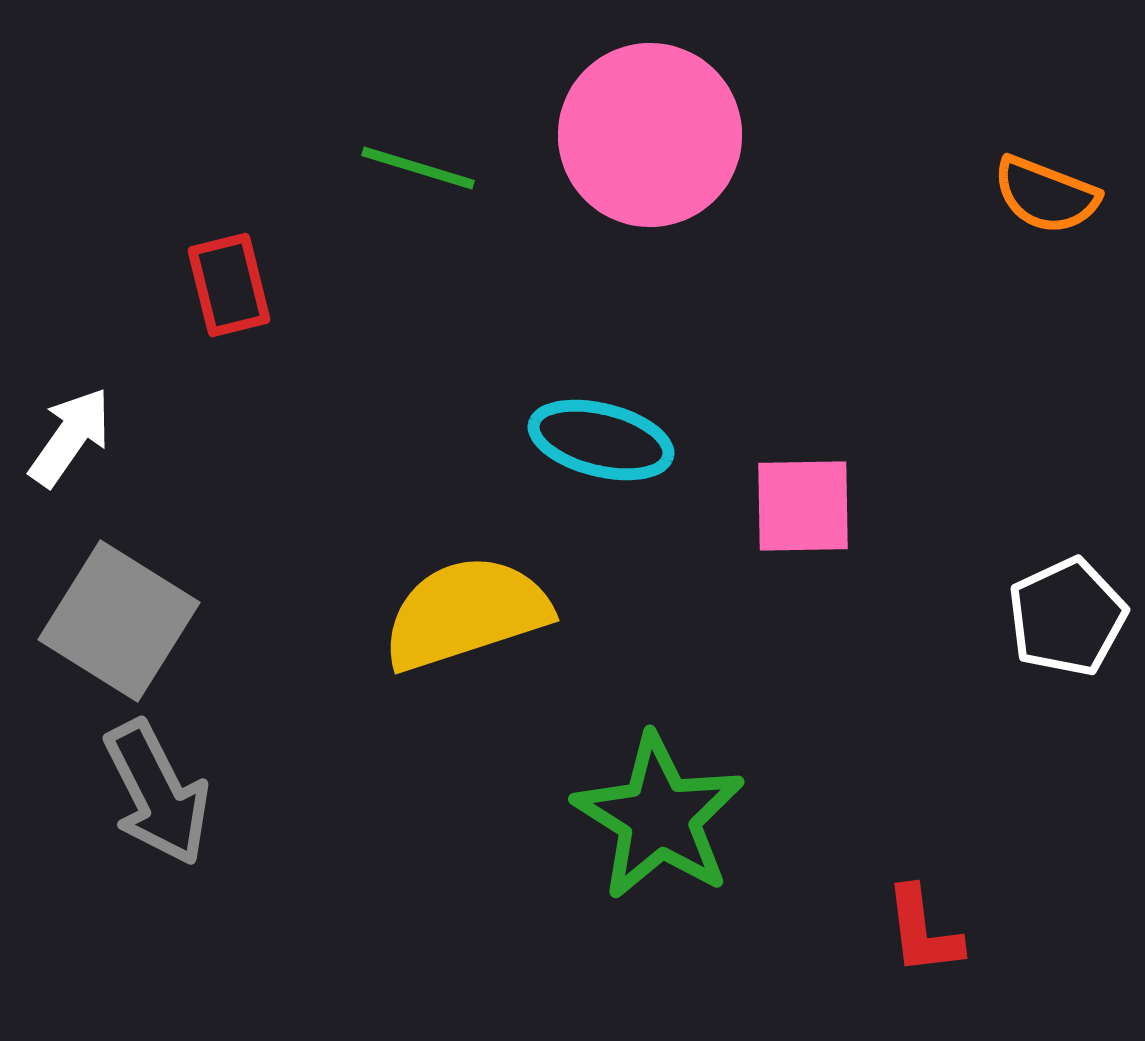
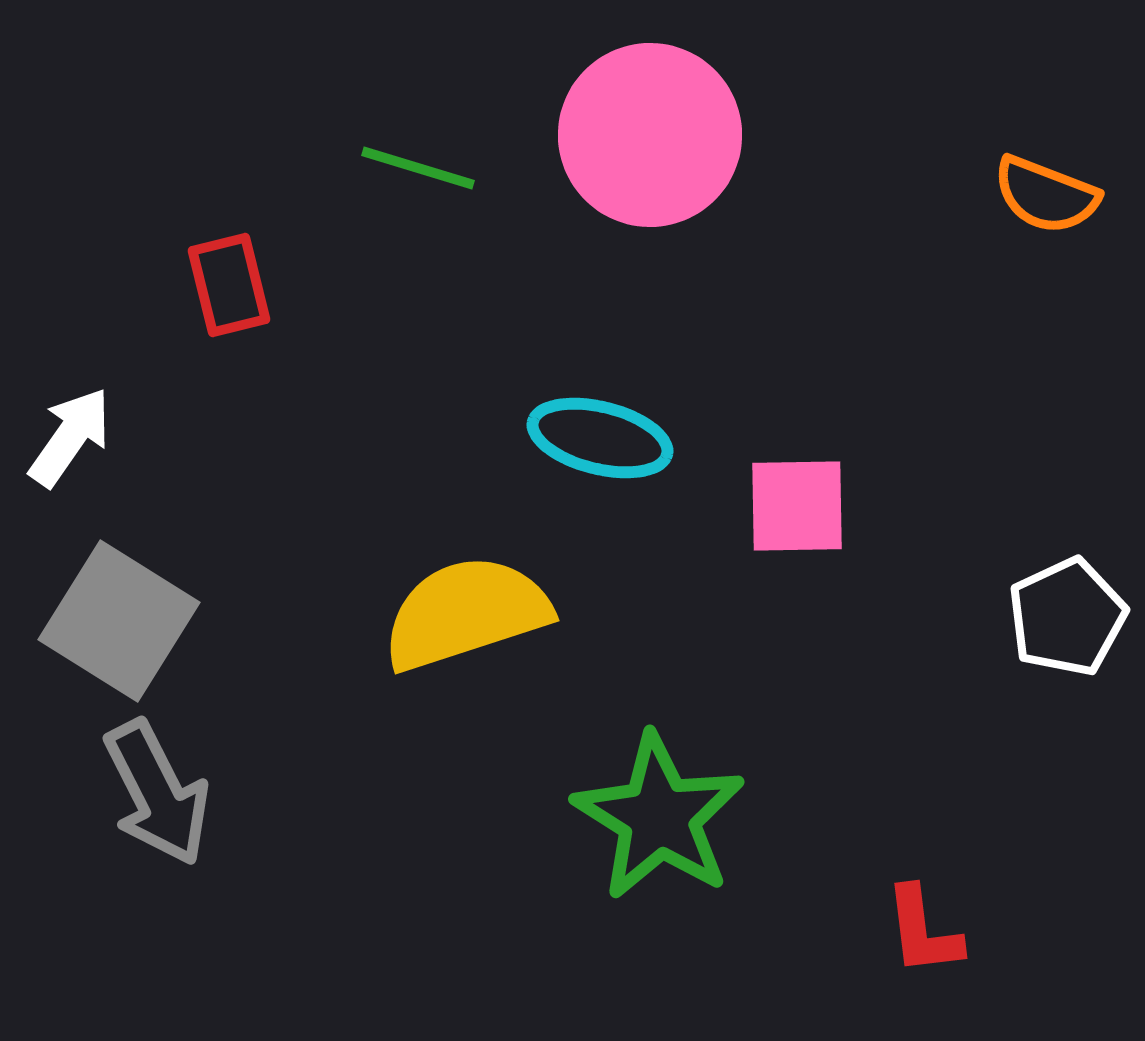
cyan ellipse: moved 1 px left, 2 px up
pink square: moved 6 px left
